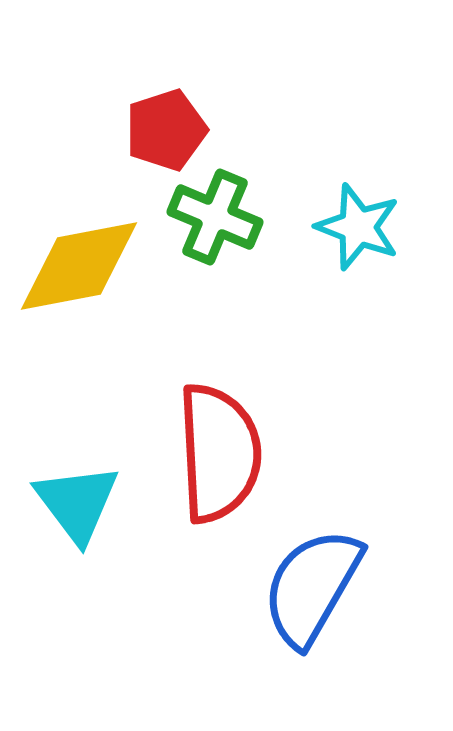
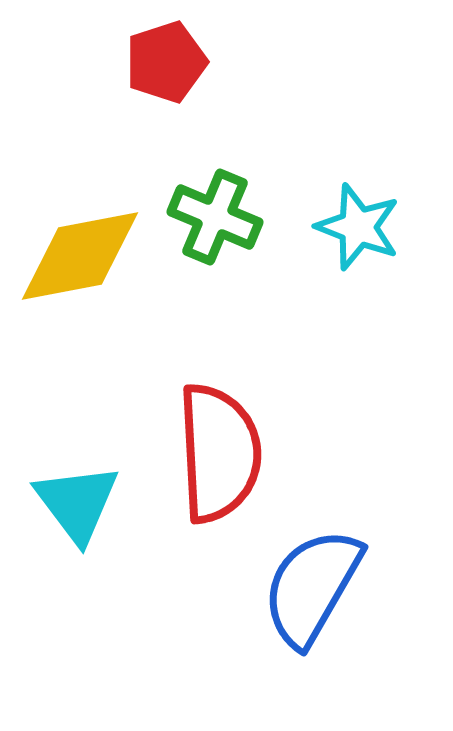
red pentagon: moved 68 px up
yellow diamond: moved 1 px right, 10 px up
